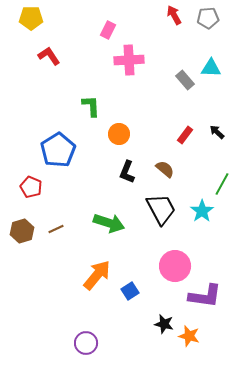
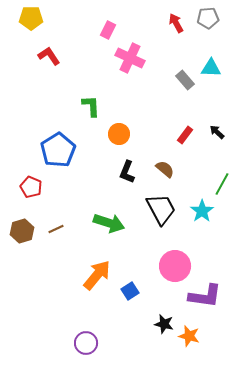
red arrow: moved 2 px right, 8 px down
pink cross: moved 1 px right, 2 px up; rotated 28 degrees clockwise
